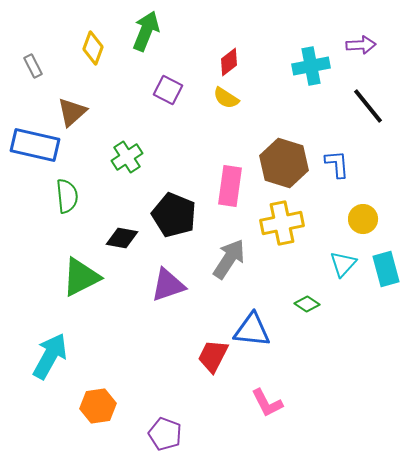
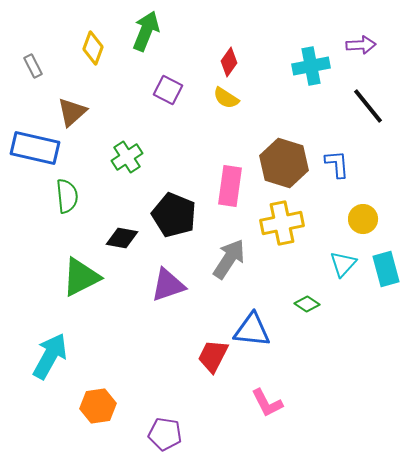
red diamond: rotated 16 degrees counterclockwise
blue rectangle: moved 3 px down
purple pentagon: rotated 12 degrees counterclockwise
